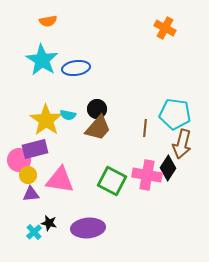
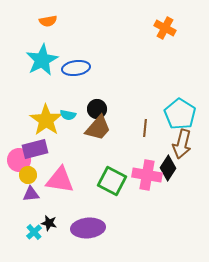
cyan star: rotated 12 degrees clockwise
cyan pentagon: moved 5 px right; rotated 24 degrees clockwise
